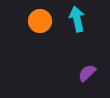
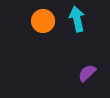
orange circle: moved 3 px right
